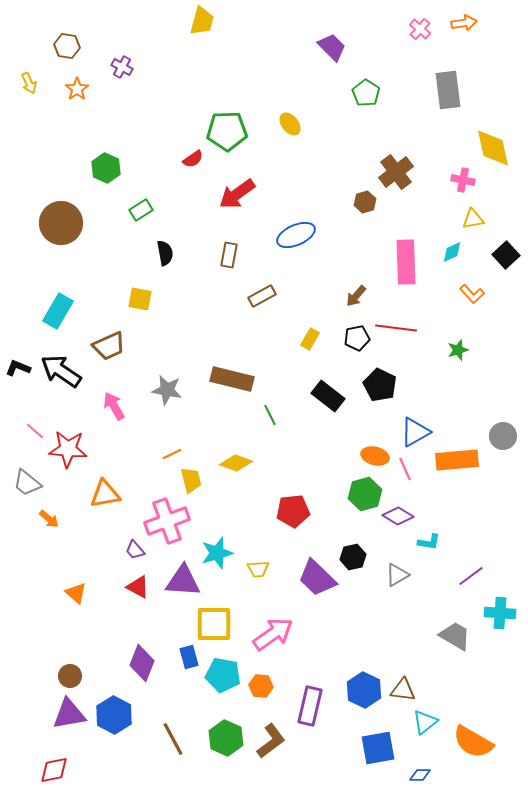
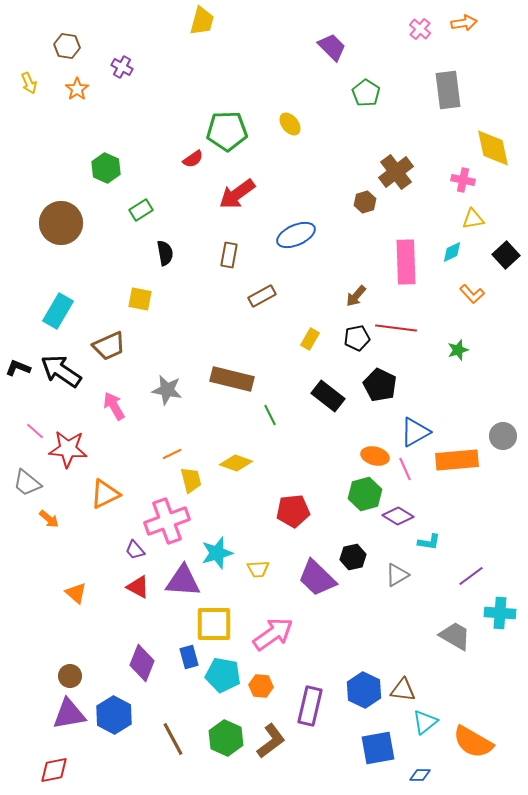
orange triangle at (105, 494): rotated 16 degrees counterclockwise
